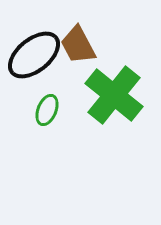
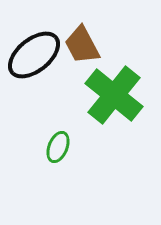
brown trapezoid: moved 4 px right
green ellipse: moved 11 px right, 37 px down
